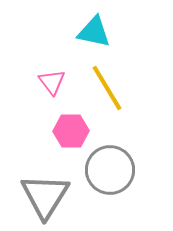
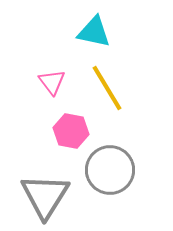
pink hexagon: rotated 12 degrees clockwise
